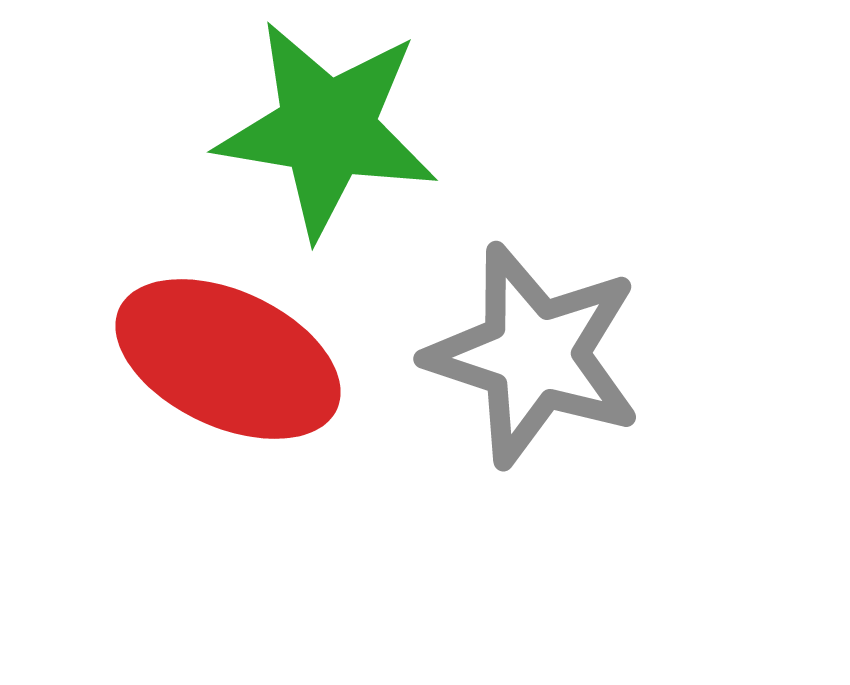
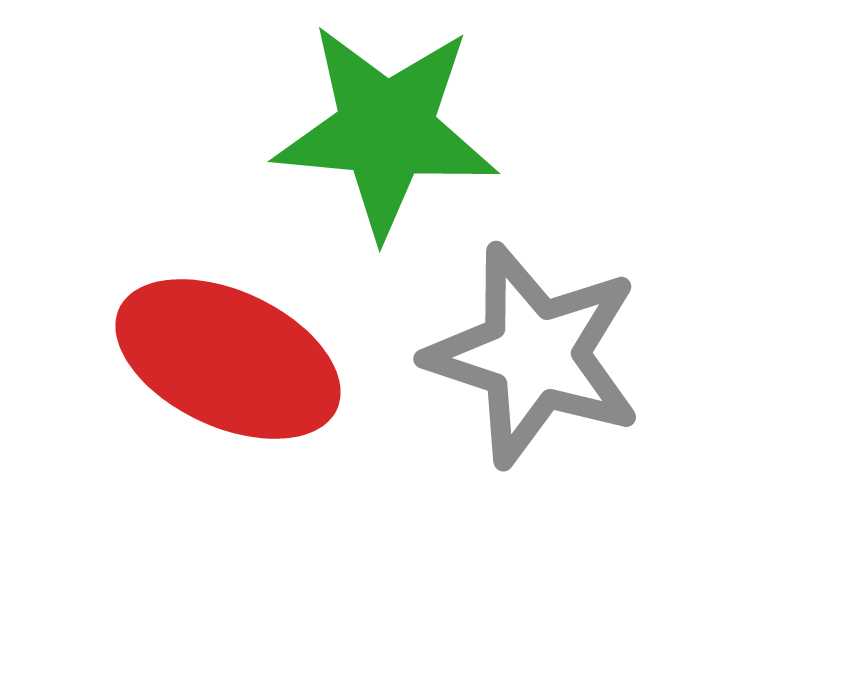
green star: moved 59 px right, 1 px down; rotated 4 degrees counterclockwise
